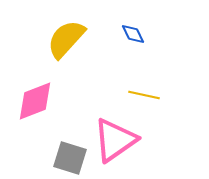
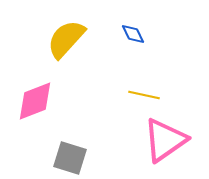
pink triangle: moved 50 px right
